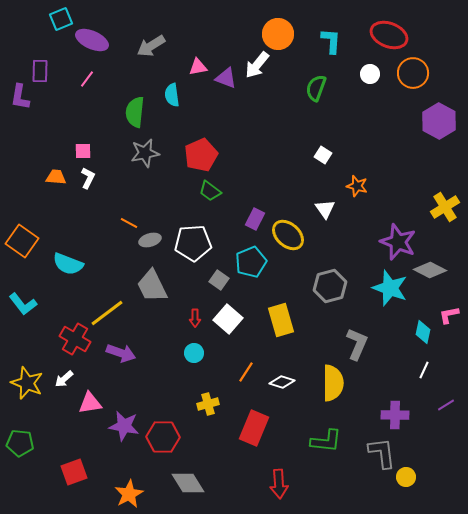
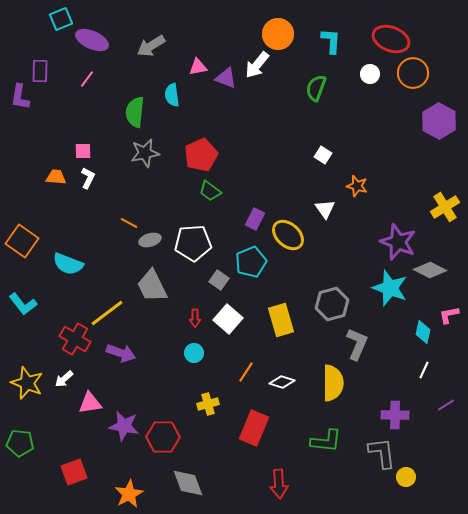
red ellipse at (389, 35): moved 2 px right, 4 px down
gray hexagon at (330, 286): moved 2 px right, 18 px down
gray diamond at (188, 483): rotated 12 degrees clockwise
